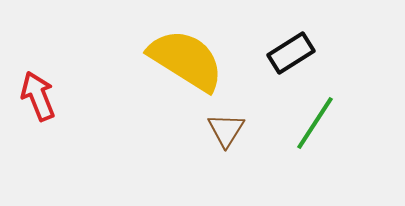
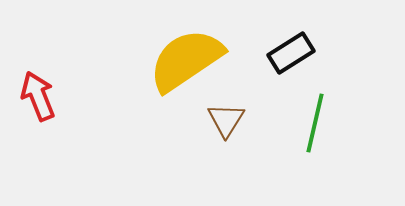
yellow semicircle: rotated 66 degrees counterclockwise
green line: rotated 20 degrees counterclockwise
brown triangle: moved 10 px up
